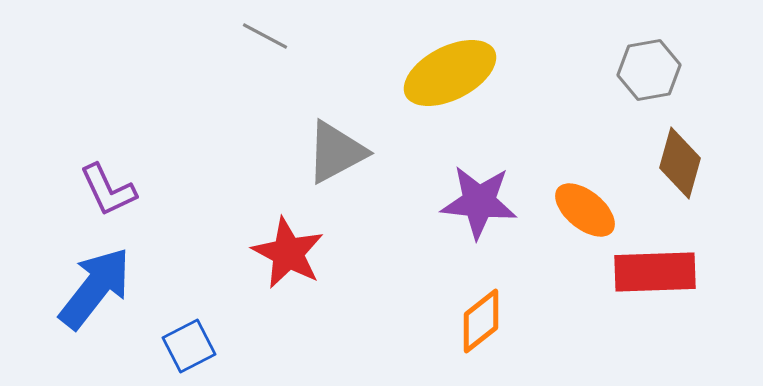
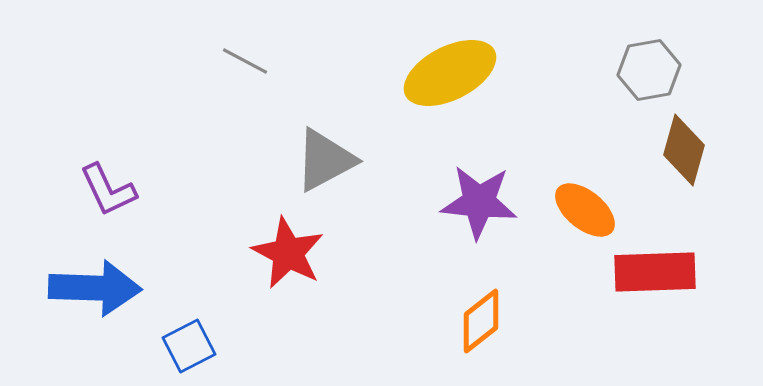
gray line: moved 20 px left, 25 px down
gray triangle: moved 11 px left, 8 px down
brown diamond: moved 4 px right, 13 px up
blue arrow: rotated 54 degrees clockwise
